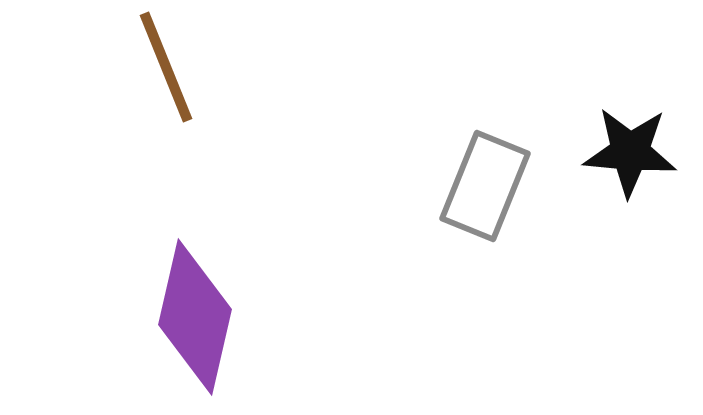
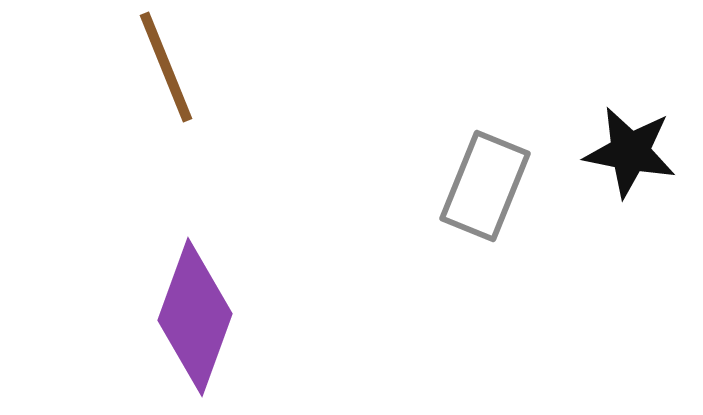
black star: rotated 6 degrees clockwise
purple diamond: rotated 7 degrees clockwise
